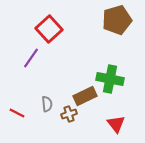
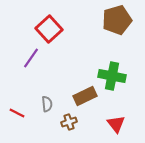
green cross: moved 2 px right, 3 px up
brown cross: moved 8 px down
